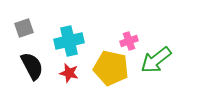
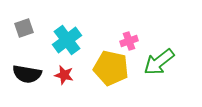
cyan cross: moved 2 px left, 1 px up; rotated 24 degrees counterclockwise
green arrow: moved 3 px right, 2 px down
black semicircle: moved 5 px left, 8 px down; rotated 128 degrees clockwise
red star: moved 5 px left, 2 px down
